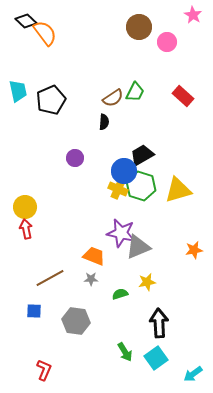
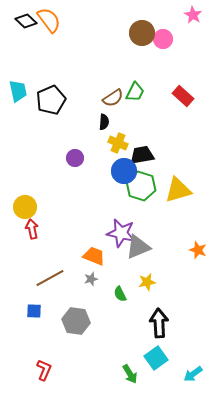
brown circle: moved 3 px right, 6 px down
orange semicircle: moved 4 px right, 13 px up
pink circle: moved 4 px left, 3 px up
black trapezoid: rotated 20 degrees clockwise
yellow cross: moved 46 px up
red arrow: moved 6 px right
orange star: moved 4 px right; rotated 30 degrees clockwise
gray star: rotated 16 degrees counterclockwise
green semicircle: rotated 98 degrees counterclockwise
green arrow: moved 5 px right, 22 px down
